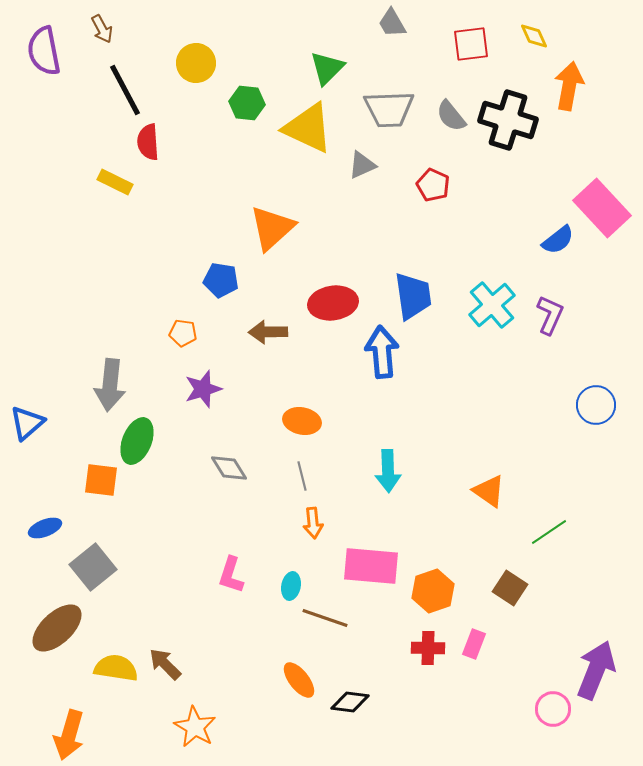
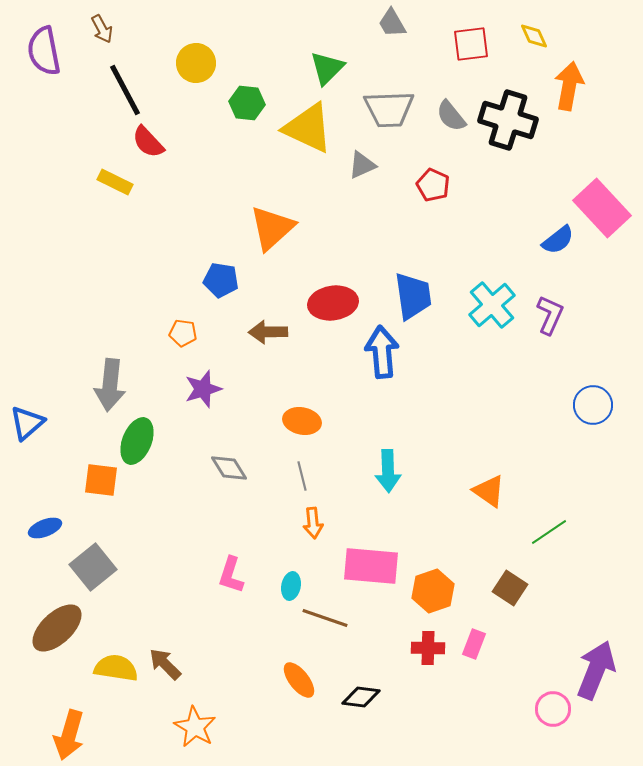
red semicircle at (148, 142): rotated 39 degrees counterclockwise
blue circle at (596, 405): moved 3 px left
black diamond at (350, 702): moved 11 px right, 5 px up
